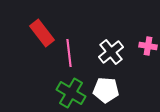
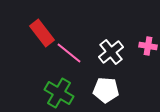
pink line: rotated 44 degrees counterclockwise
green cross: moved 12 px left
